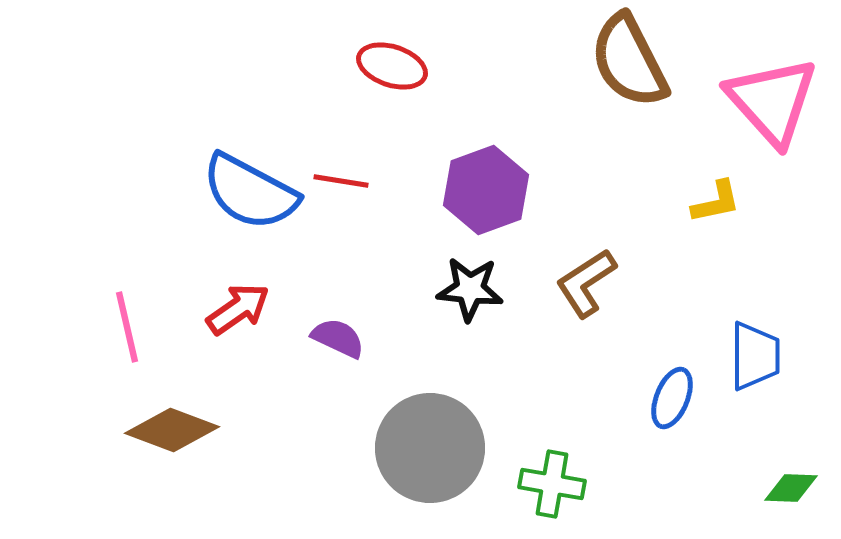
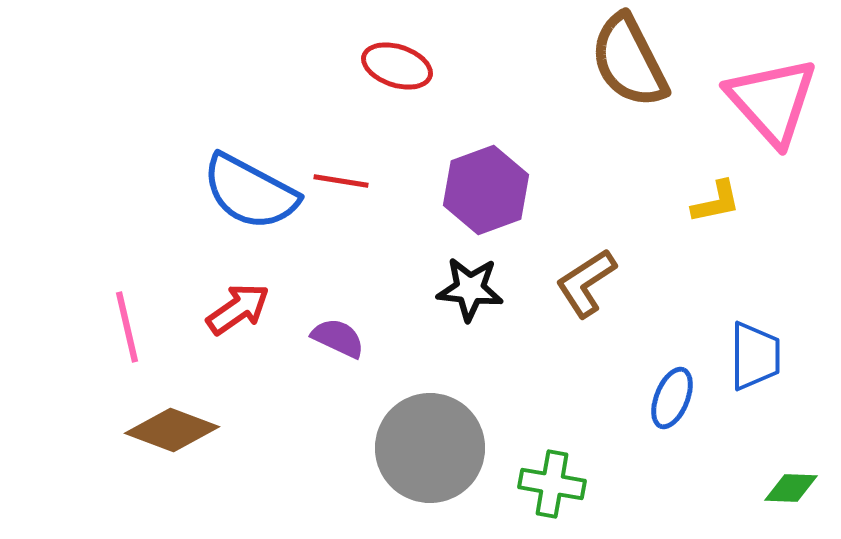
red ellipse: moved 5 px right
